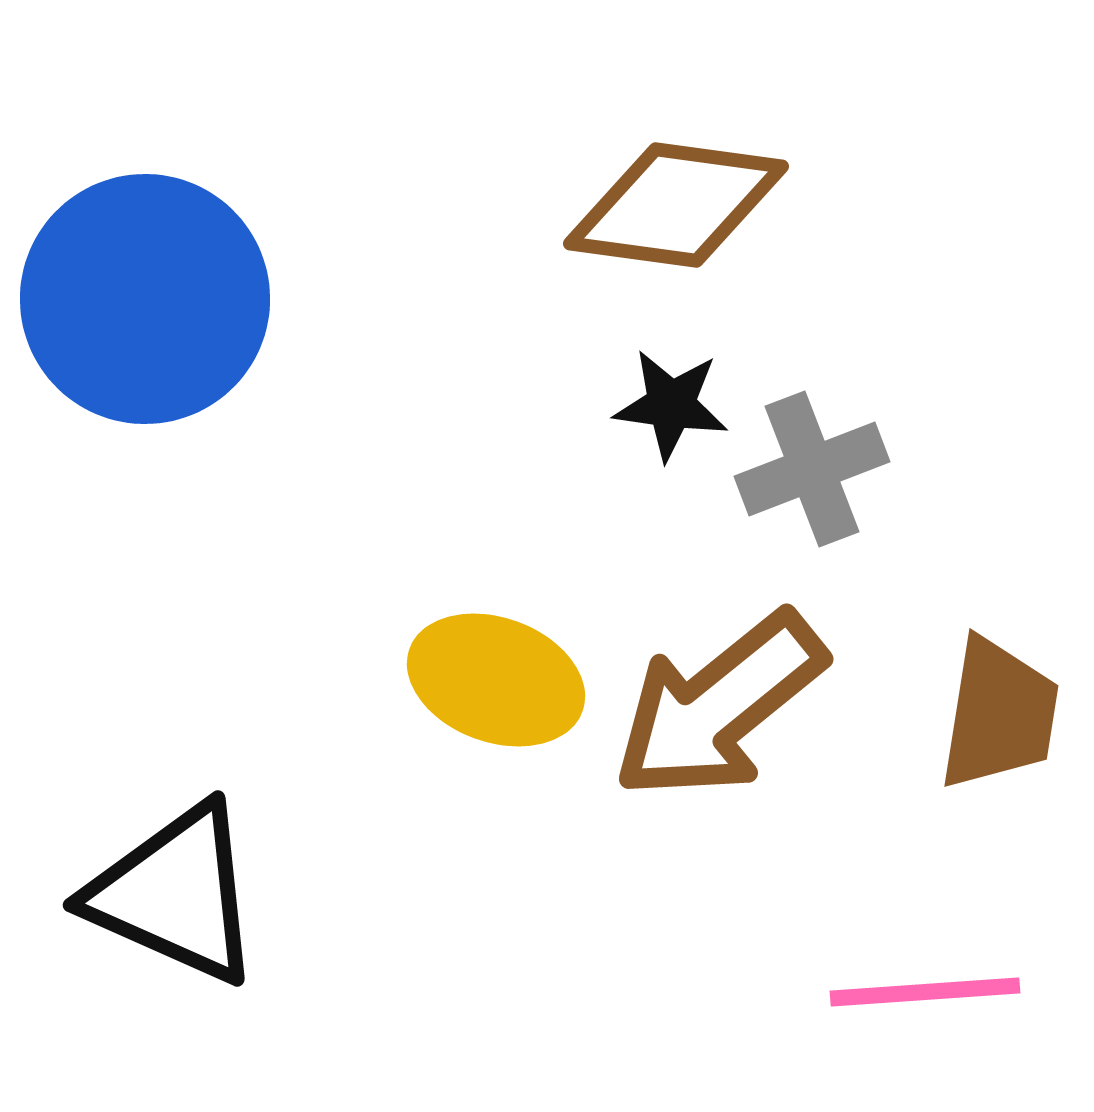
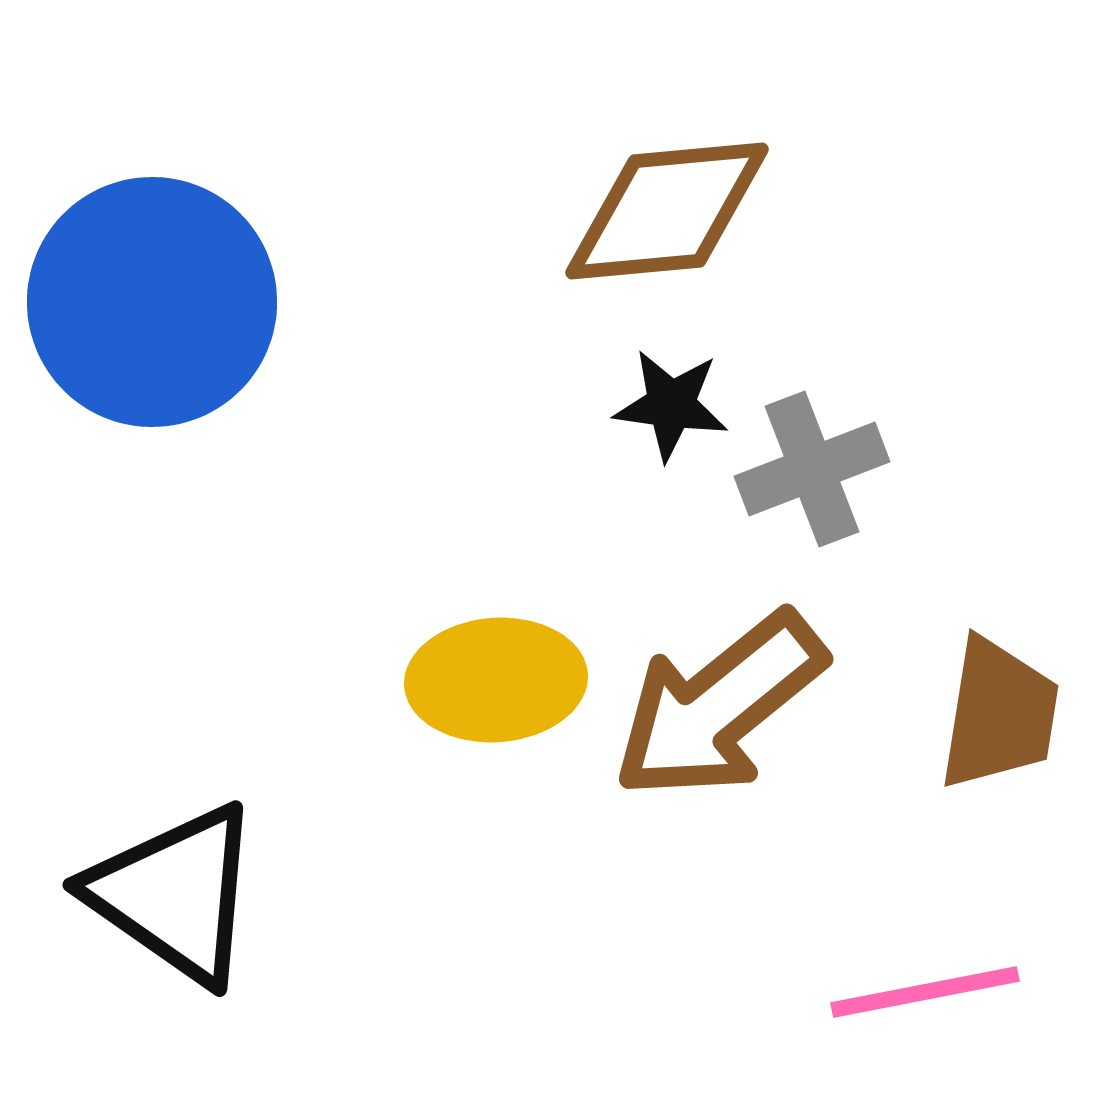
brown diamond: moved 9 px left, 6 px down; rotated 13 degrees counterclockwise
blue circle: moved 7 px right, 3 px down
yellow ellipse: rotated 24 degrees counterclockwise
black triangle: rotated 11 degrees clockwise
pink line: rotated 7 degrees counterclockwise
